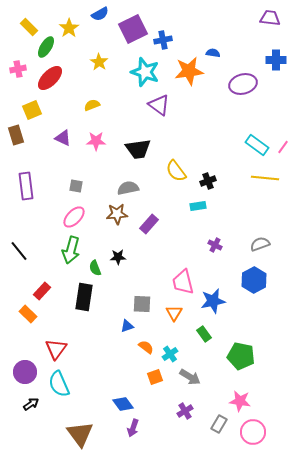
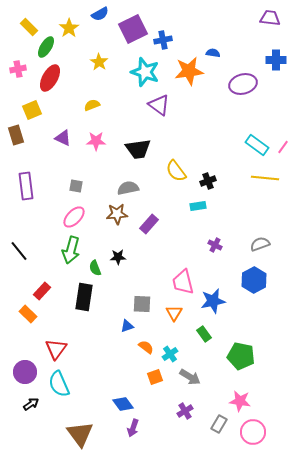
red ellipse at (50, 78): rotated 16 degrees counterclockwise
